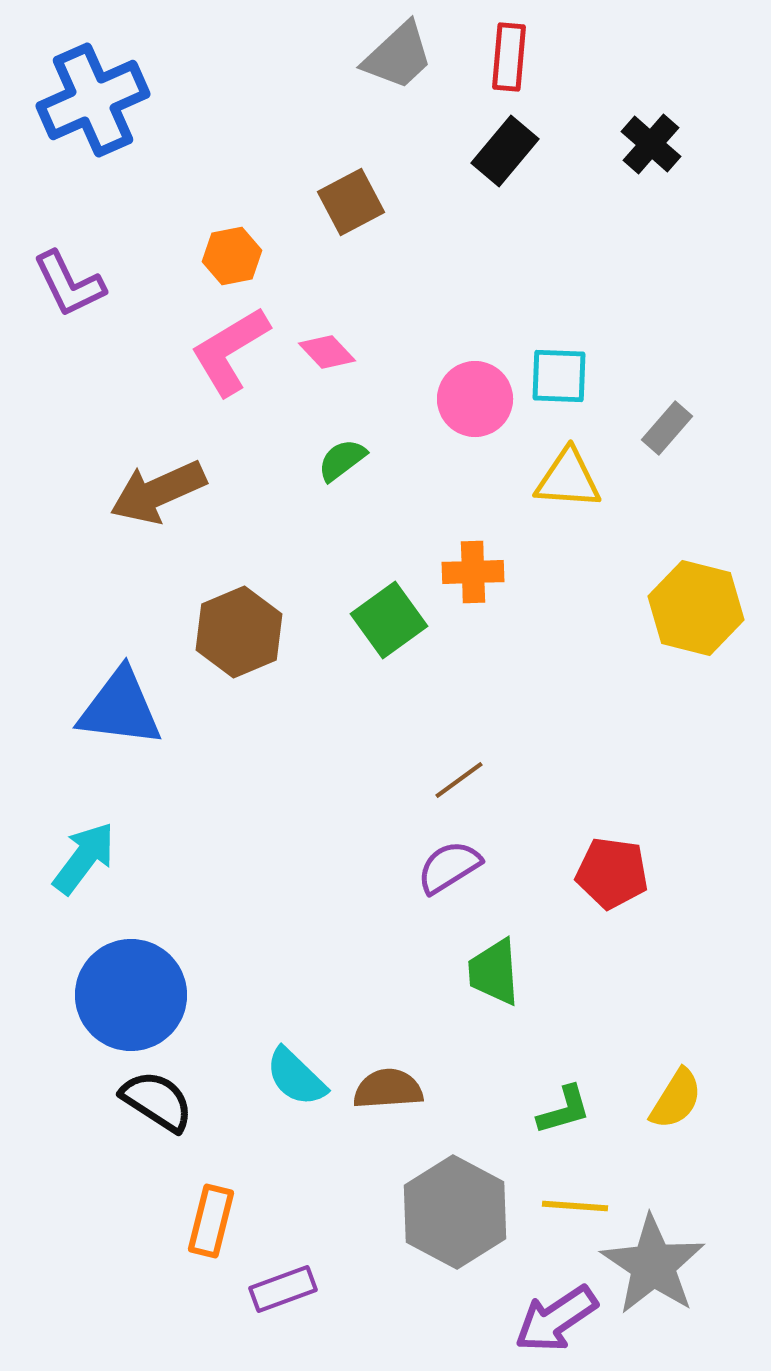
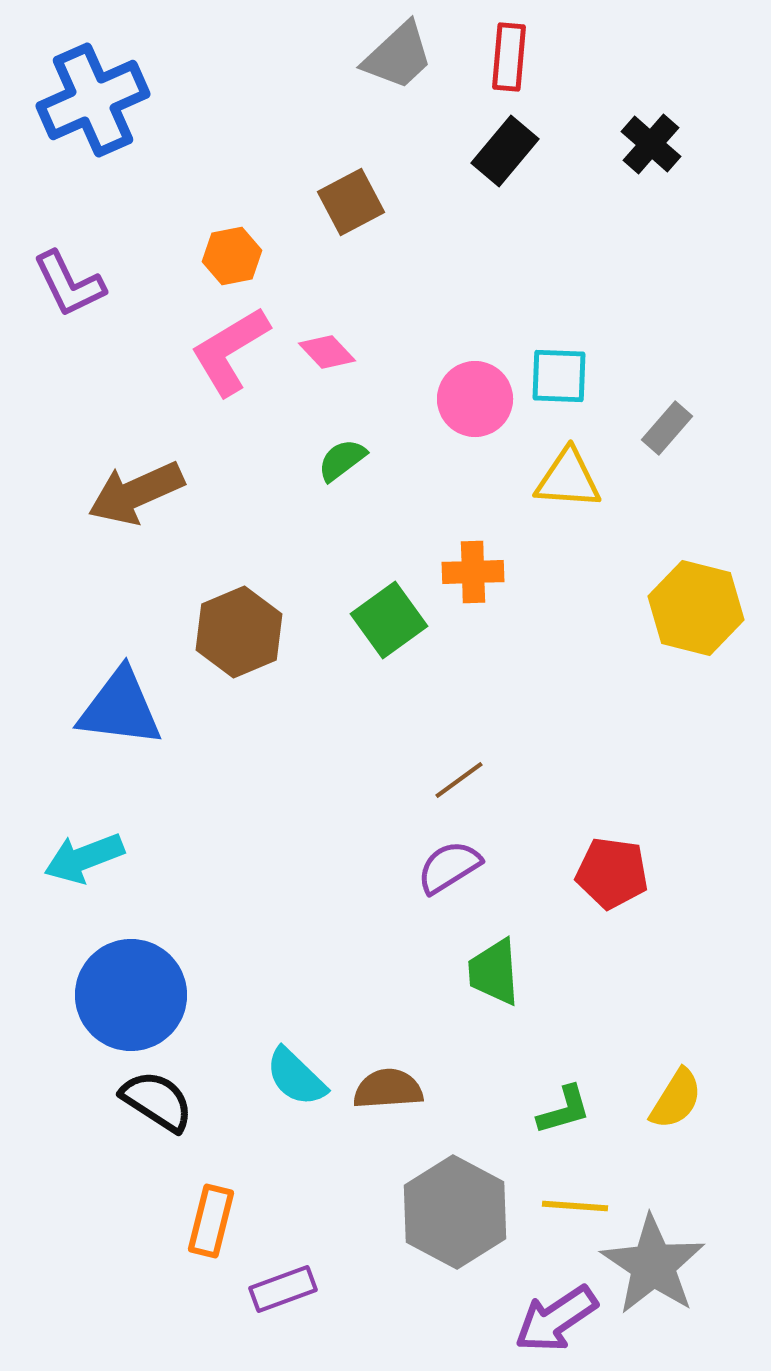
brown arrow: moved 22 px left, 1 px down
cyan arrow: rotated 148 degrees counterclockwise
